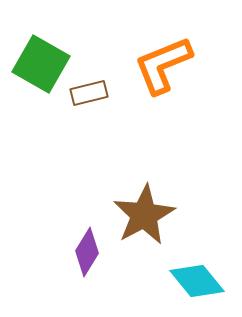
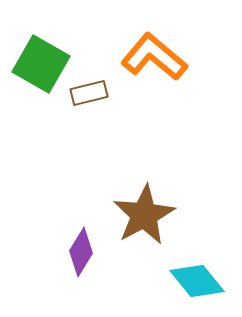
orange L-shape: moved 9 px left, 8 px up; rotated 62 degrees clockwise
purple diamond: moved 6 px left
